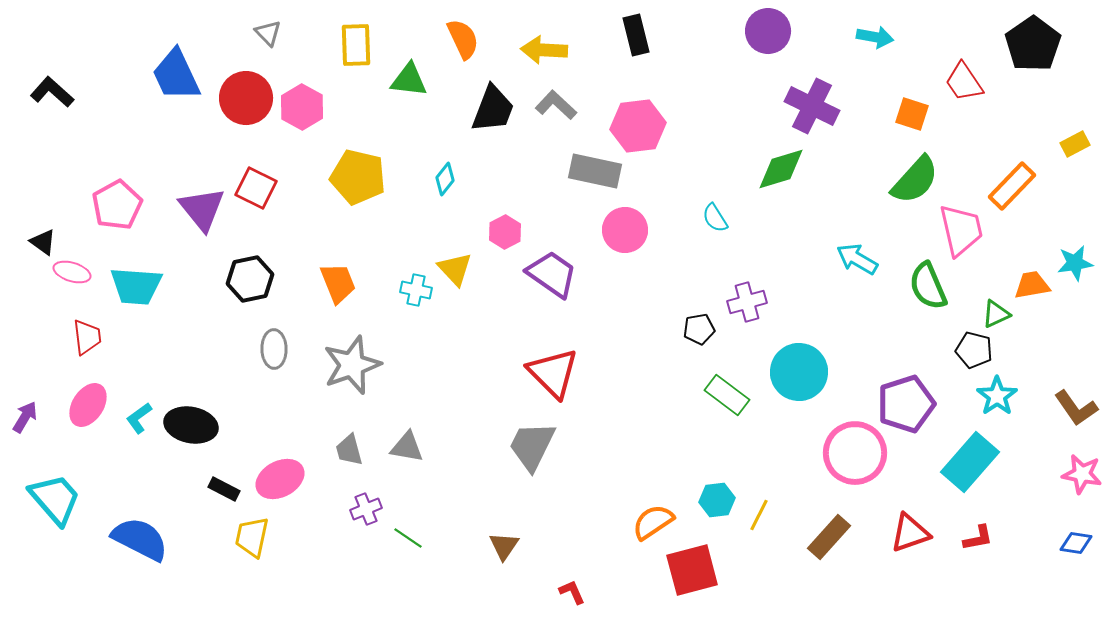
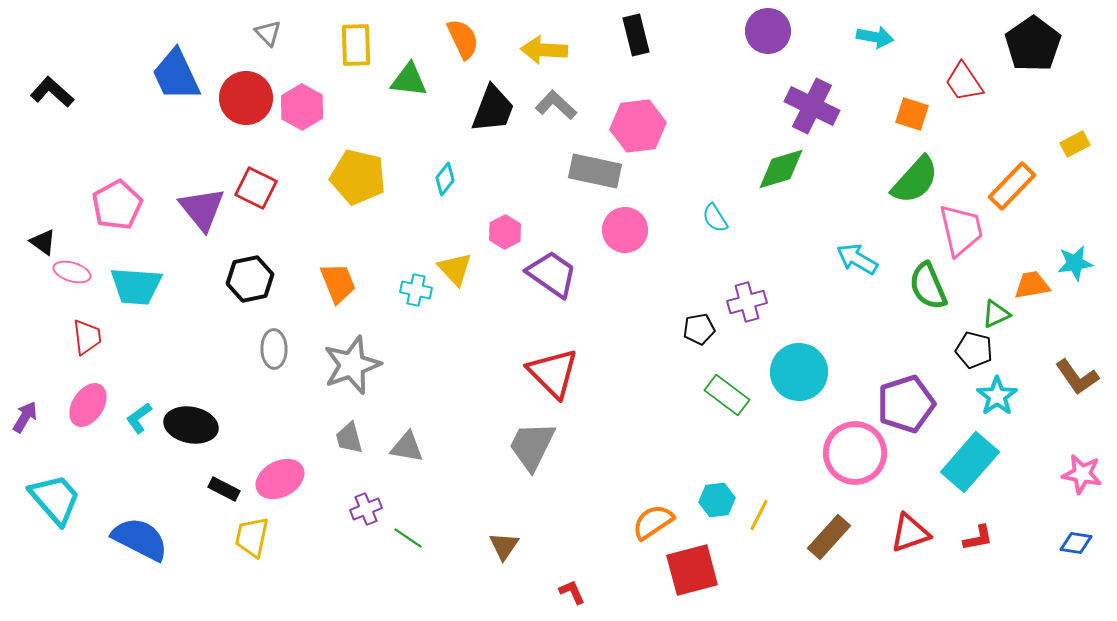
brown L-shape at (1076, 408): moved 1 px right, 31 px up
gray trapezoid at (349, 450): moved 12 px up
